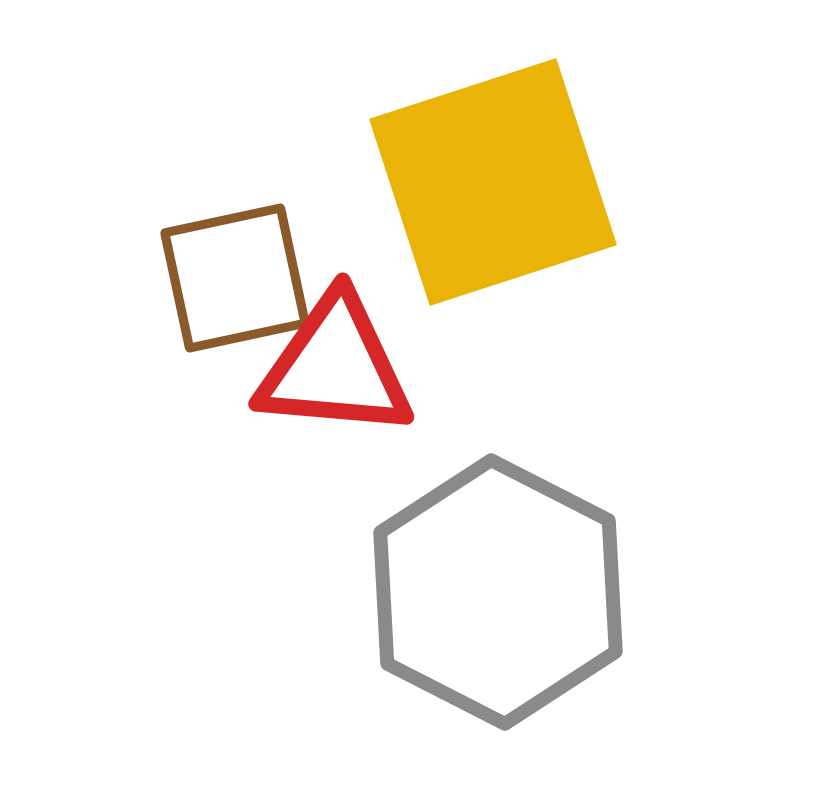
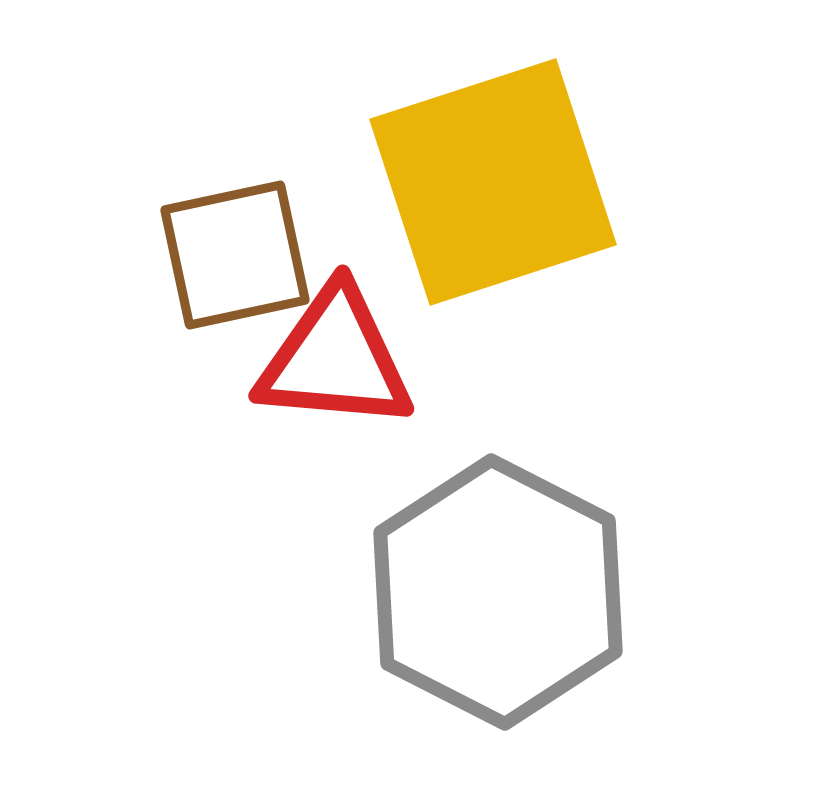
brown square: moved 23 px up
red triangle: moved 8 px up
